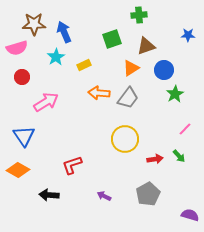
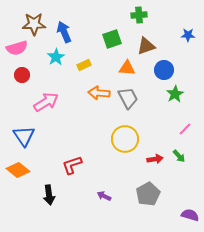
orange triangle: moved 4 px left; rotated 36 degrees clockwise
red circle: moved 2 px up
gray trapezoid: rotated 65 degrees counterclockwise
orange diamond: rotated 10 degrees clockwise
black arrow: rotated 102 degrees counterclockwise
